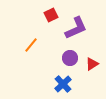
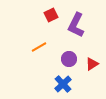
purple L-shape: moved 3 px up; rotated 140 degrees clockwise
orange line: moved 8 px right, 2 px down; rotated 21 degrees clockwise
purple circle: moved 1 px left, 1 px down
